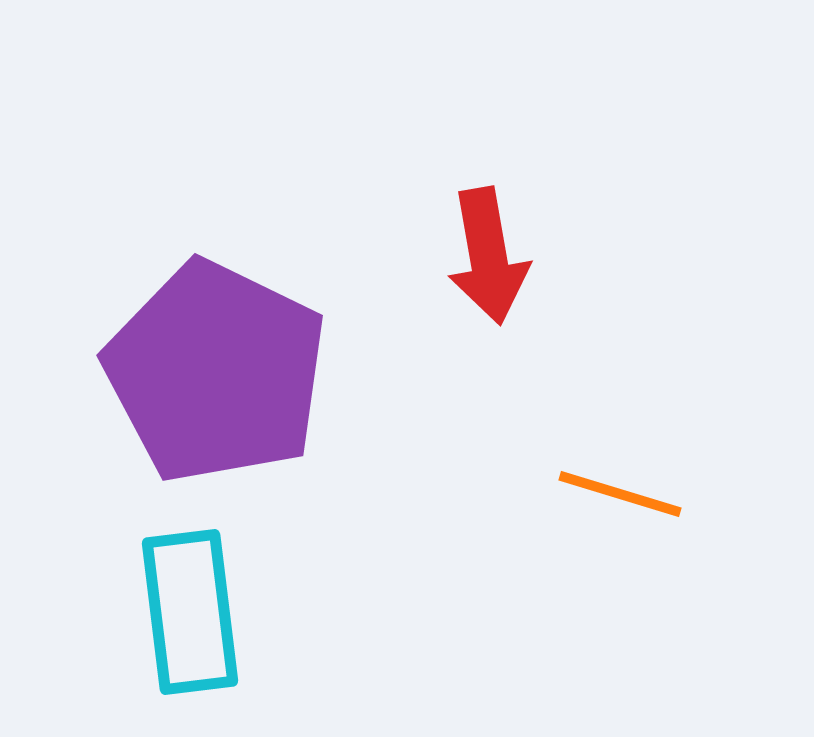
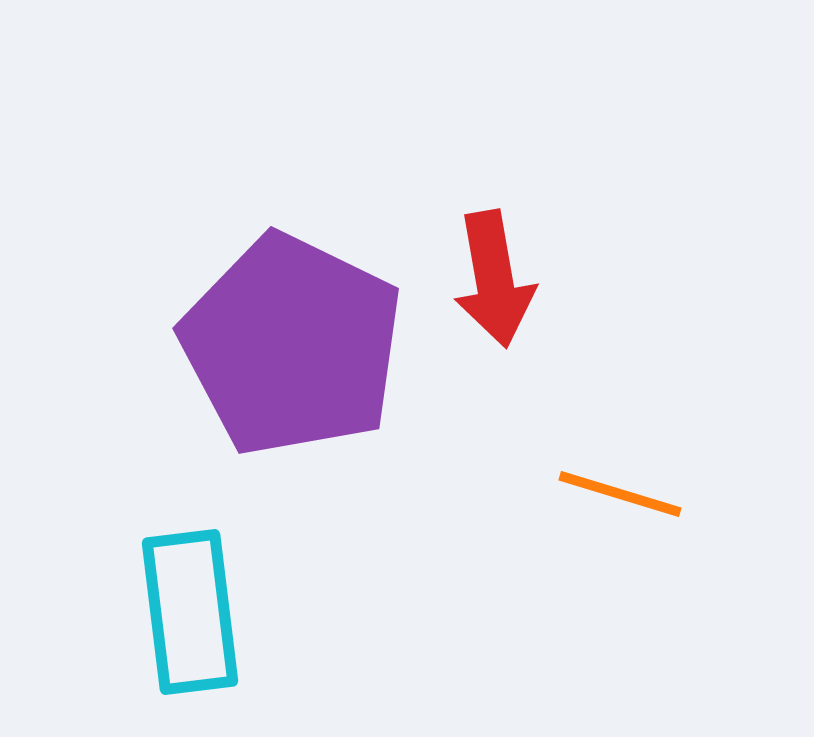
red arrow: moved 6 px right, 23 px down
purple pentagon: moved 76 px right, 27 px up
